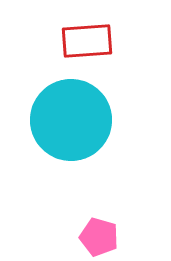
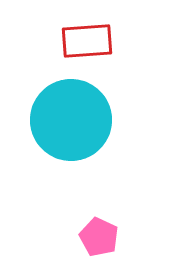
pink pentagon: rotated 9 degrees clockwise
